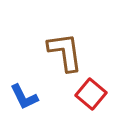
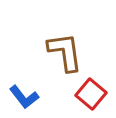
blue L-shape: rotated 12 degrees counterclockwise
